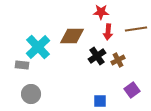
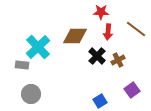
brown line: rotated 45 degrees clockwise
brown diamond: moved 3 px right
black cross: rotated 12 degrees counterclockwise
blue square: rotated 32 degrees counterclockwise
